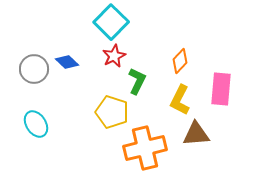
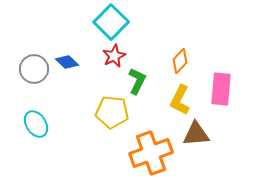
yellow pentagon: rotated 12 degrees counterclockwise
orange cross: moved 6 px right, 5 px down; rotated 6 degrees counterclockwise
